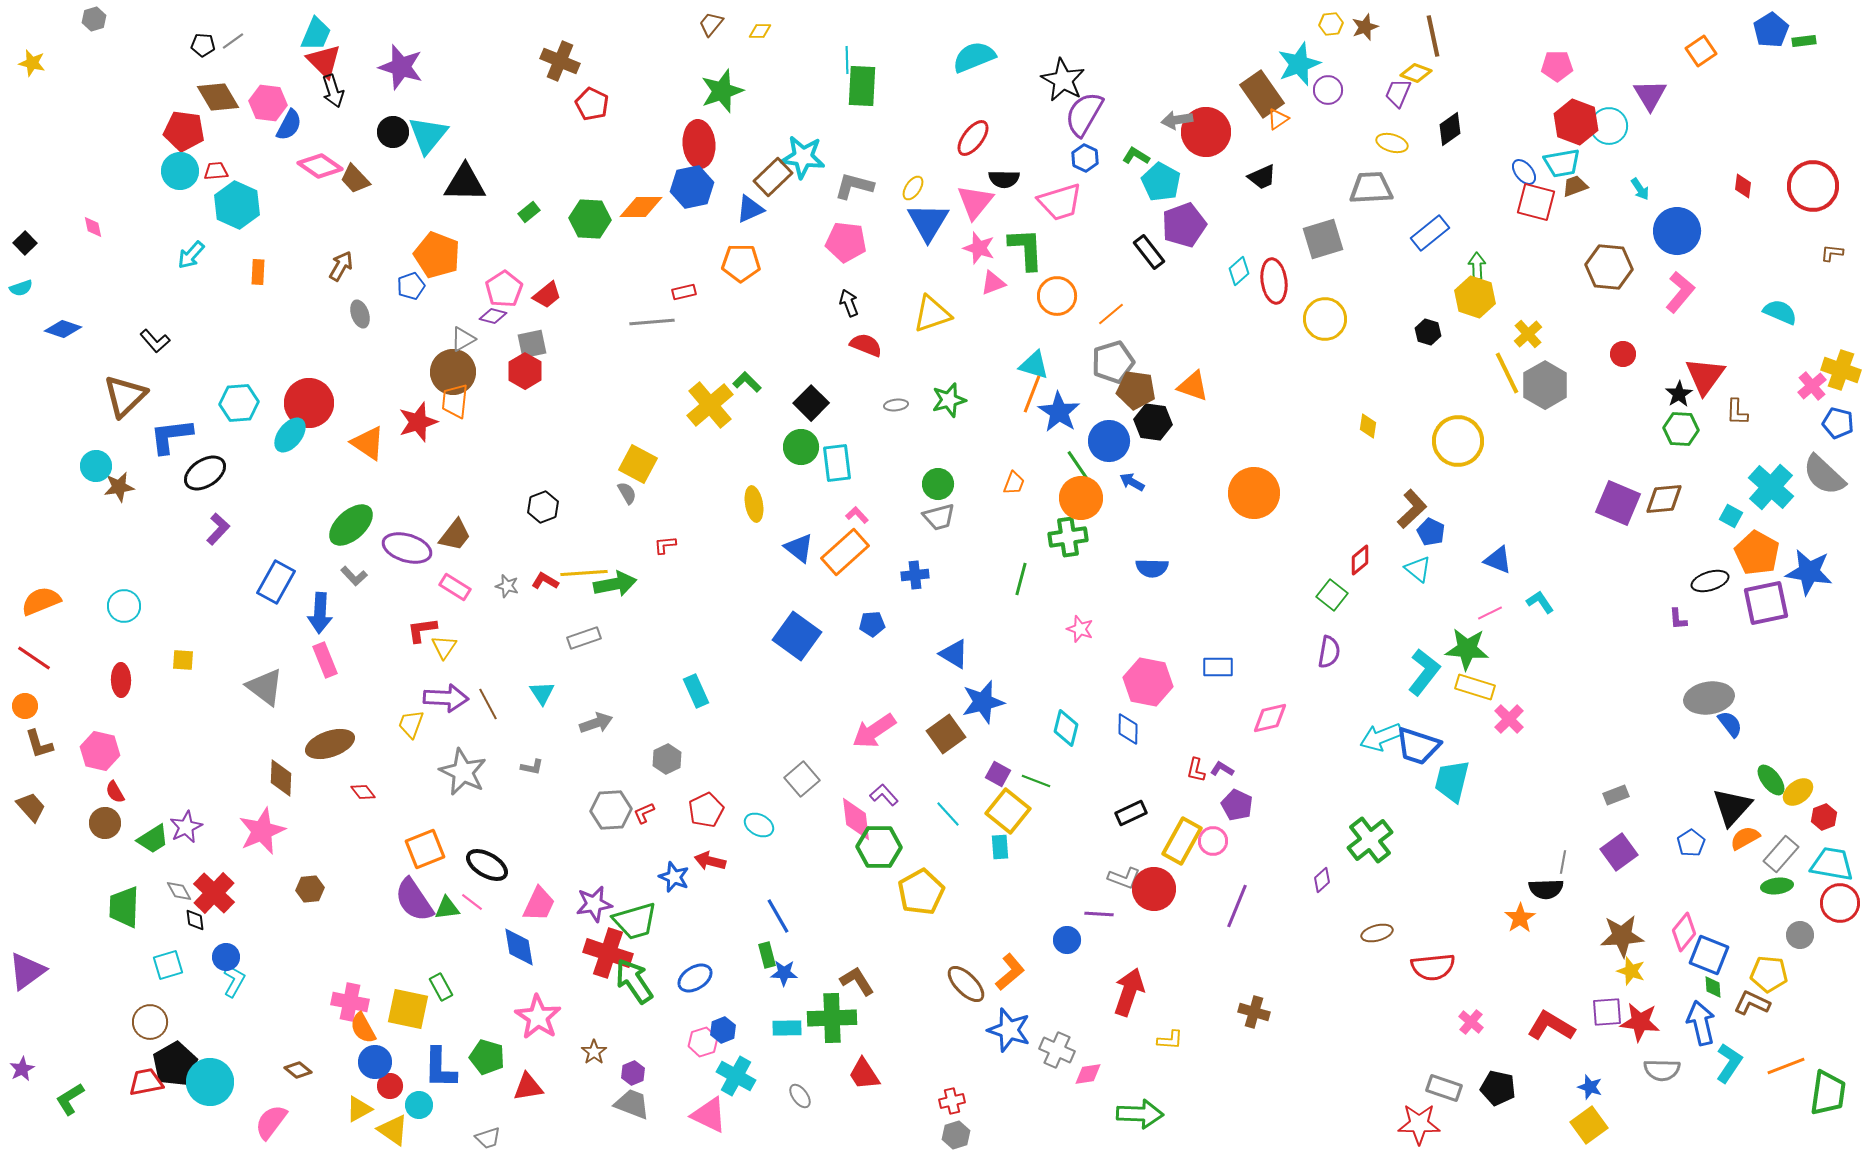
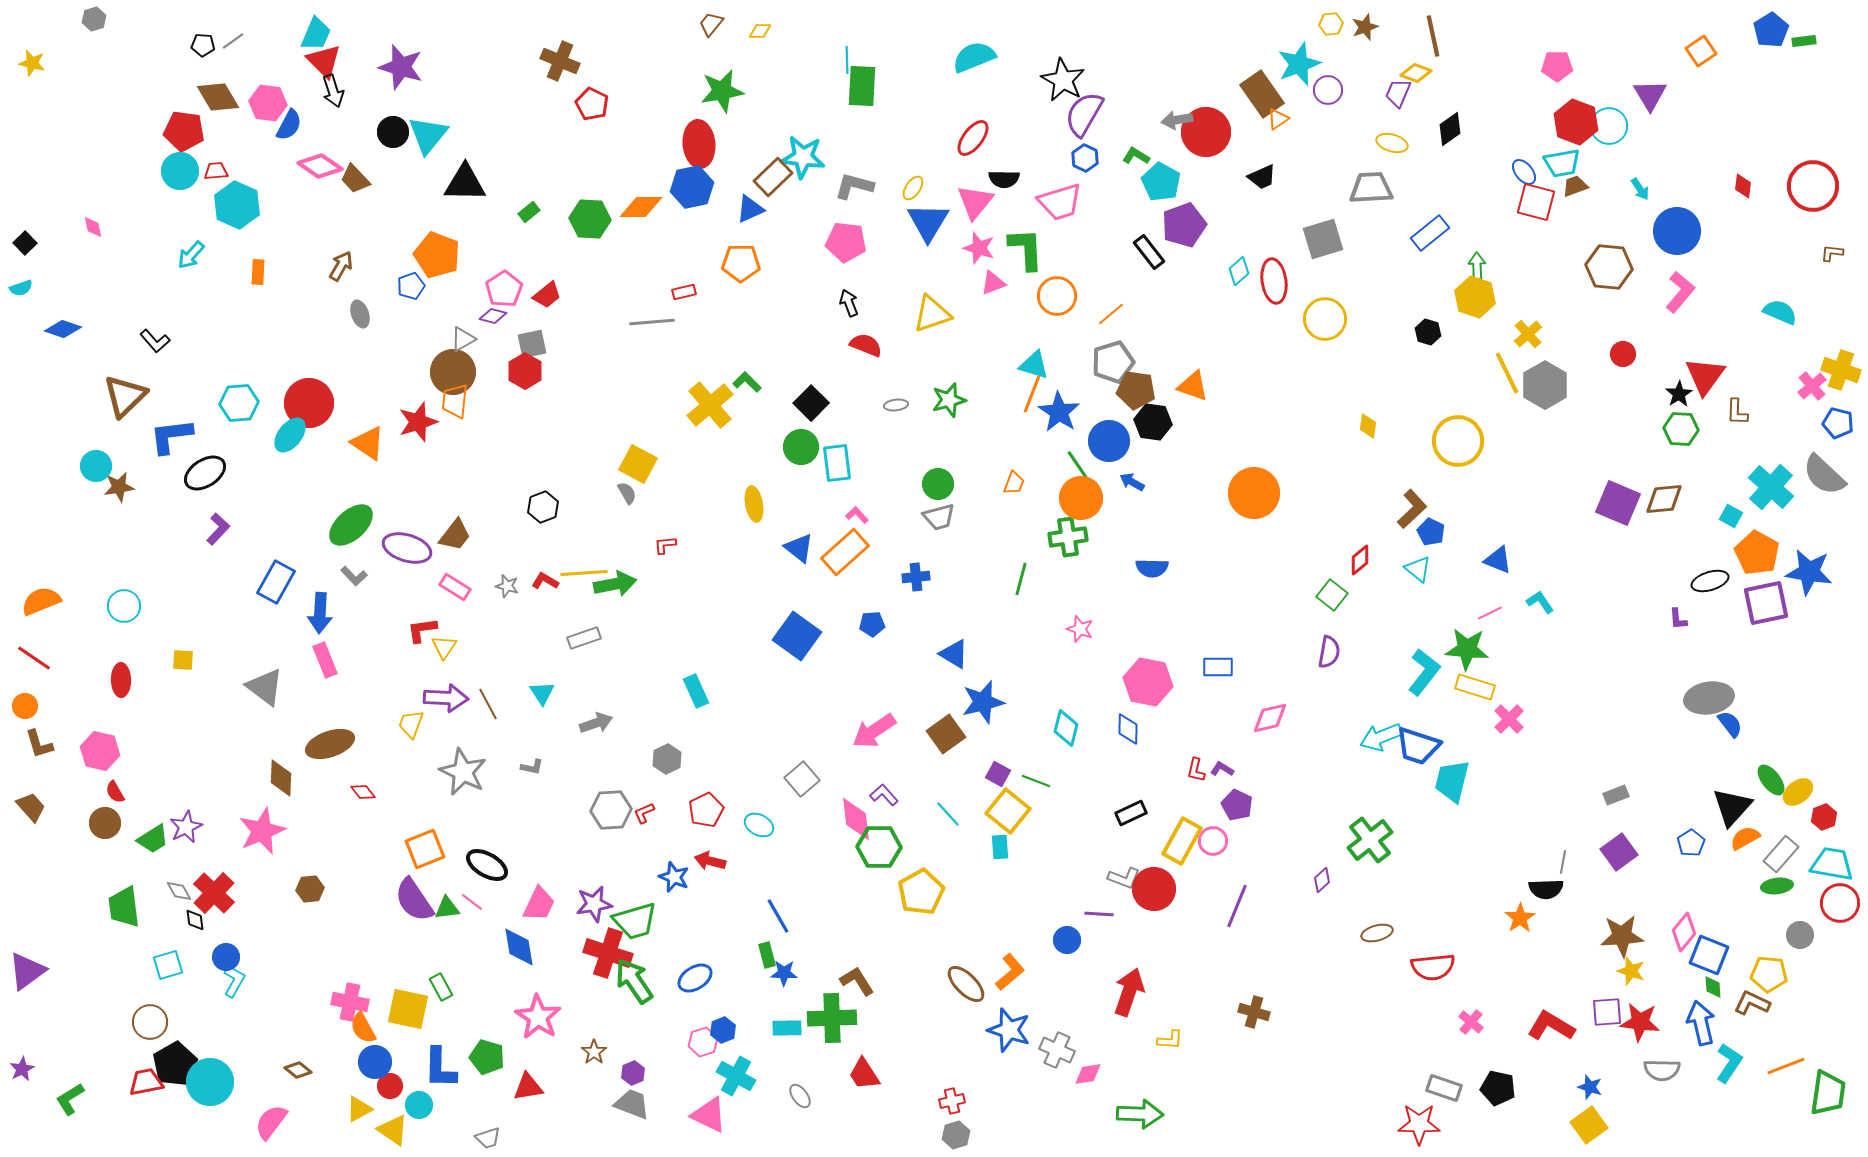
green star at (722, 91): rotated 9 degrees clockwise
blue cross at (915, 575): moved 1 px right, 2 px down
green trapezoid at (124, 907): rotated 9 degrees counterclockwise
